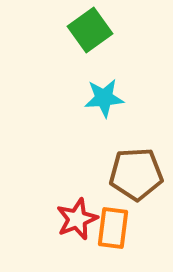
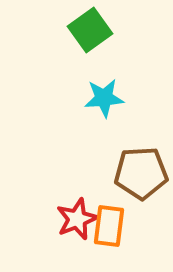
brown pentagon: moved 5 px right, 1 px up
orange rectangle: moved 4 px left, 2 px up
